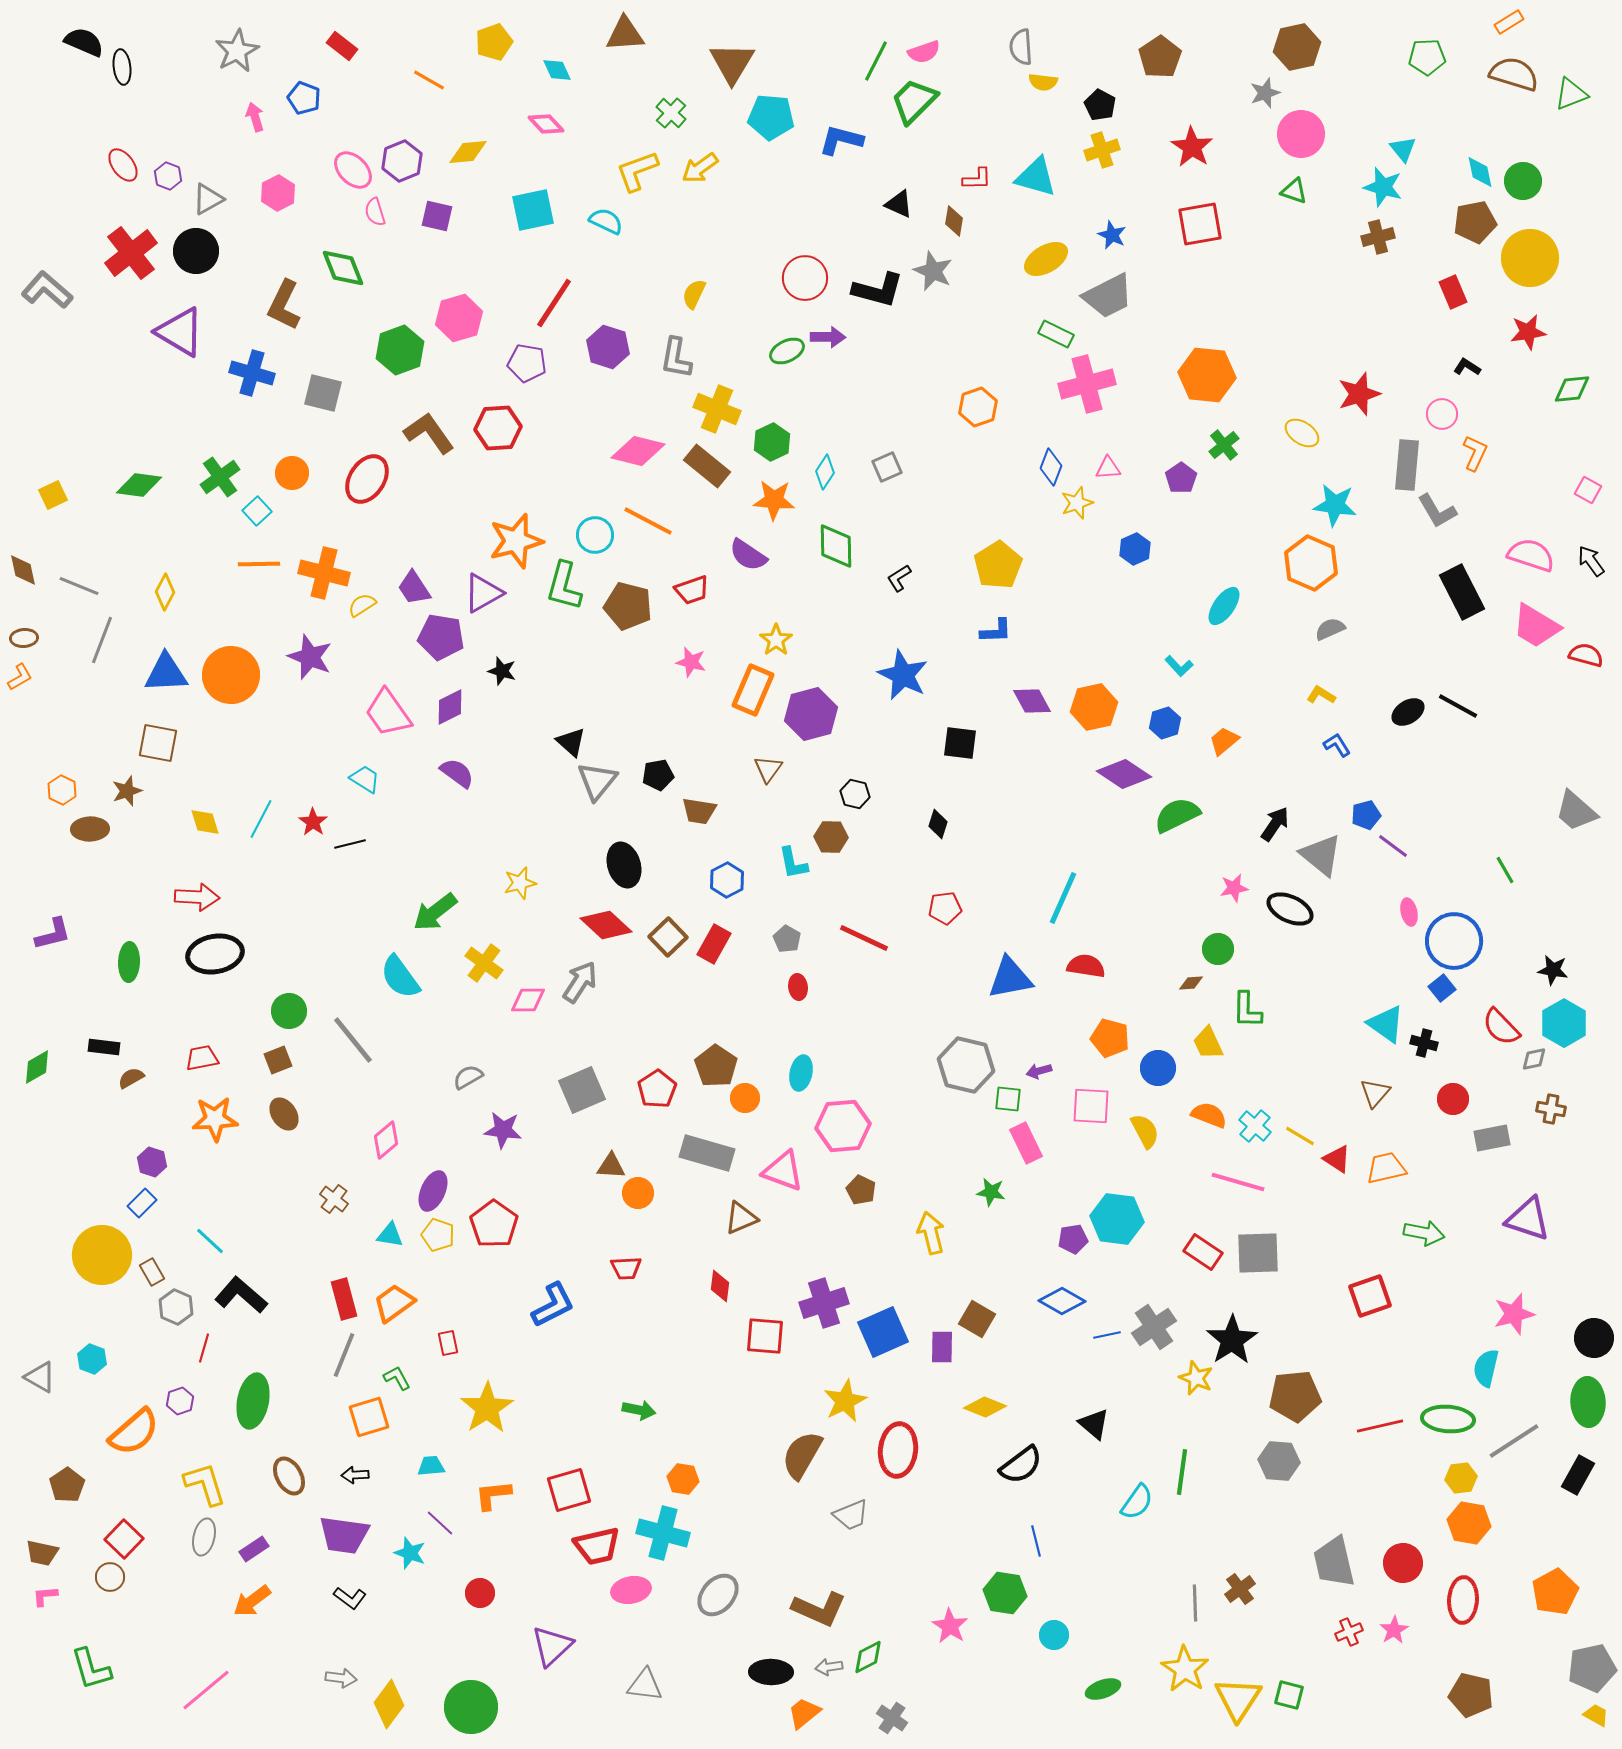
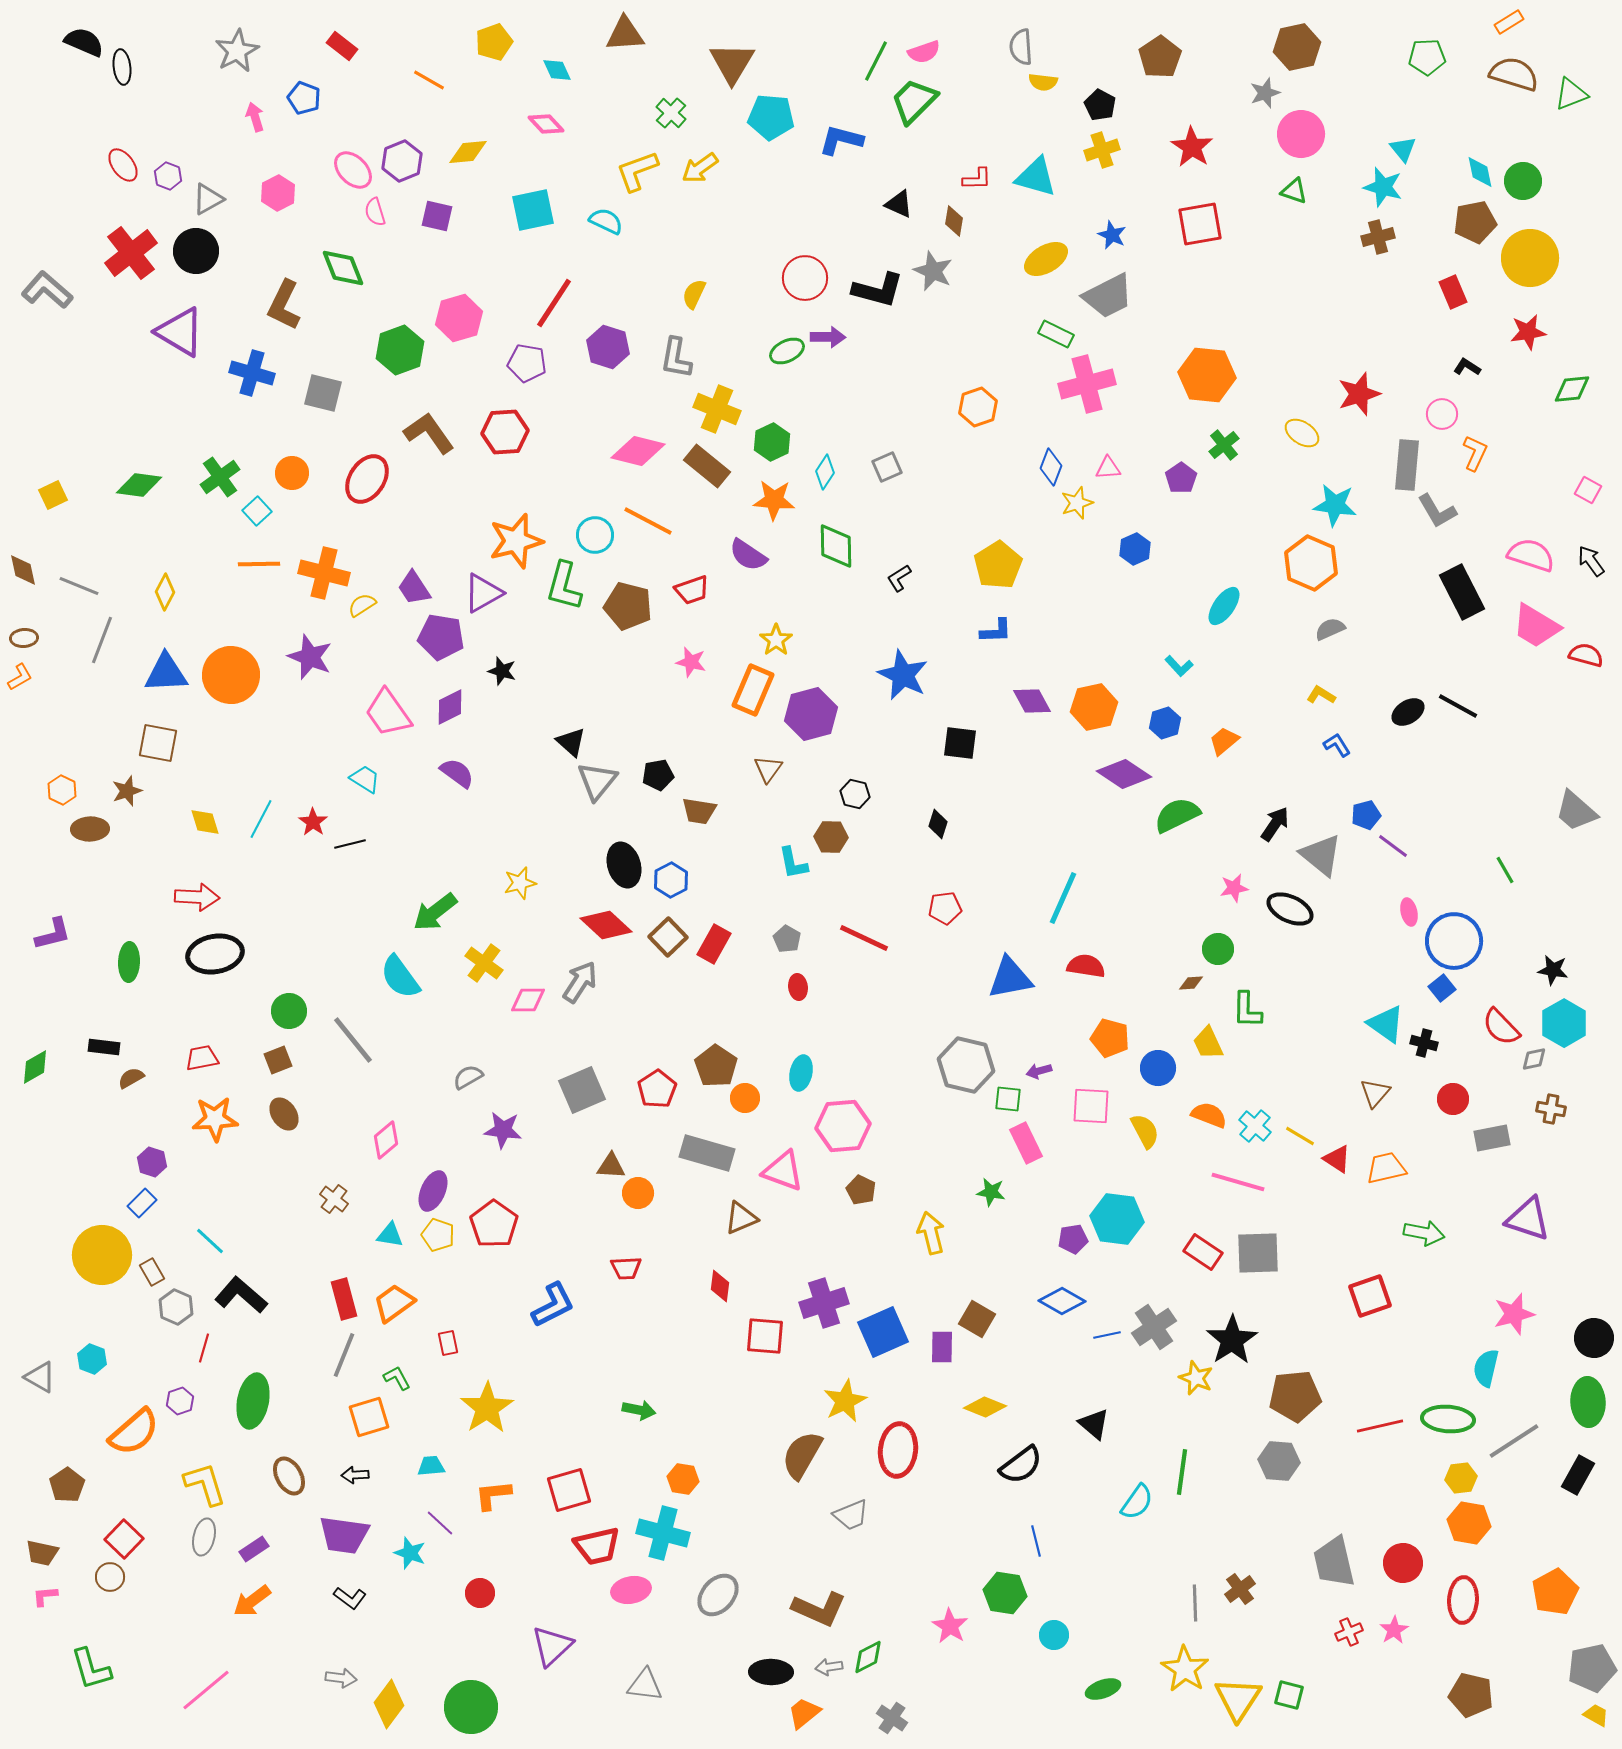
red hexagon at (498, 428): moved 7 px right, 4 px down
blue hexagon at (727, 880): moved 56 px left
green diamond at (37, 1067): moved 2 px left
